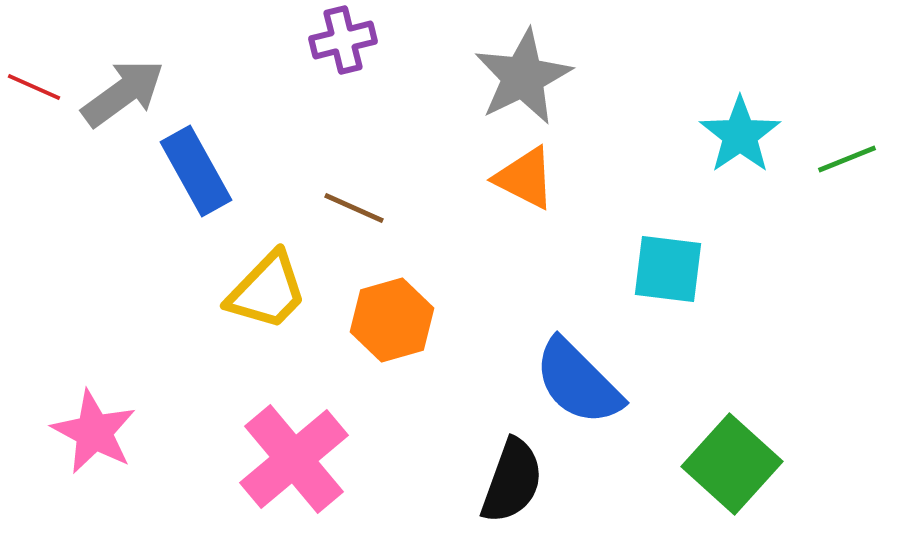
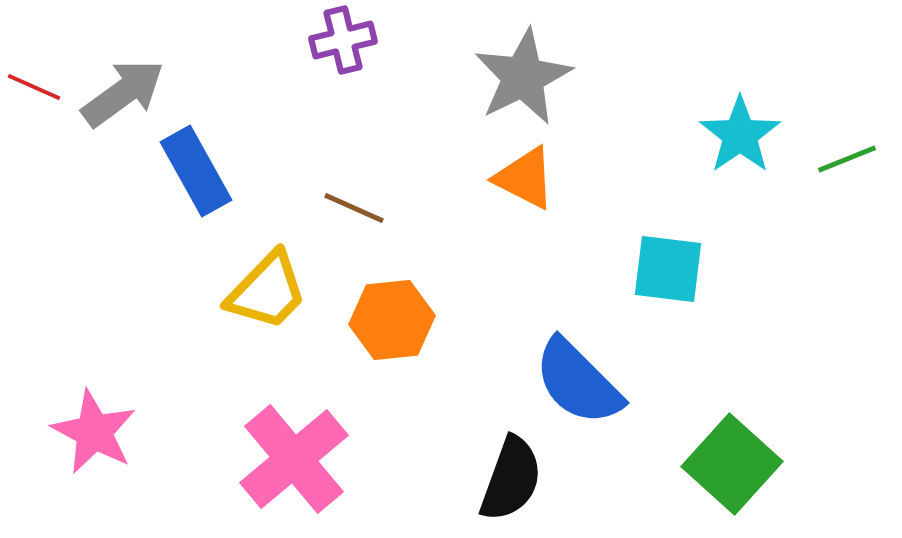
orange hexagon: rotated 10 degrees clockwise
black semicircle: moved 1 px left, 2 px up
